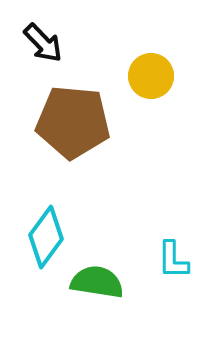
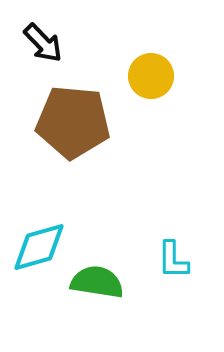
cyan diamond: moved 7 px left, 10 px down; rotated 38 degrees clockwise
